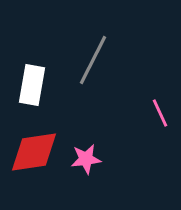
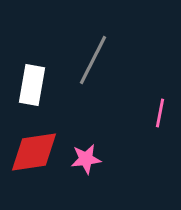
pink line: rotated 36 degrees clockwise
